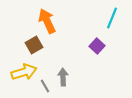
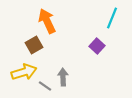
gray line: rotated 24 degrees counterclockwise
